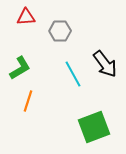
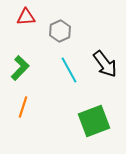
gray hexagon: rotated 25 degrees counterclockwise
green L-shape: rotated 15 degrees counterclockwise
cyan line: moved 4 px left, 4 px up
orange line: moved 5 px left, 6 px down
green square: moved 6 px up
